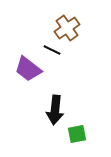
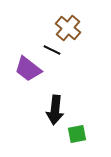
brown cross: moved 1 px right; rotated 15 degrees counterclockwise
